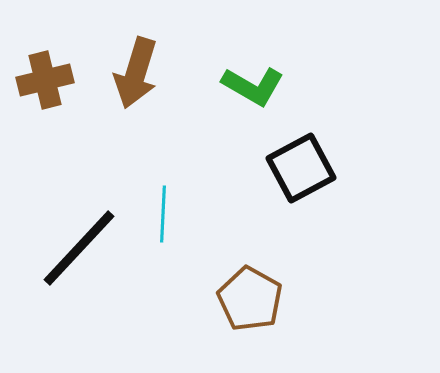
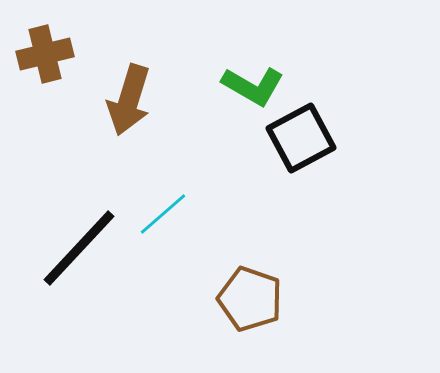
brown arrow: moved 7 px left, 27 px down
brown cross: moved 26 px up
black square: moved 30 px up
cyan line: rotated 46 degrees clockwise
brown pentagon: rotated 10 degrees counterclockwise
